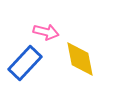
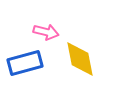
blue rectangle: rotated 32 degrees clockwise
